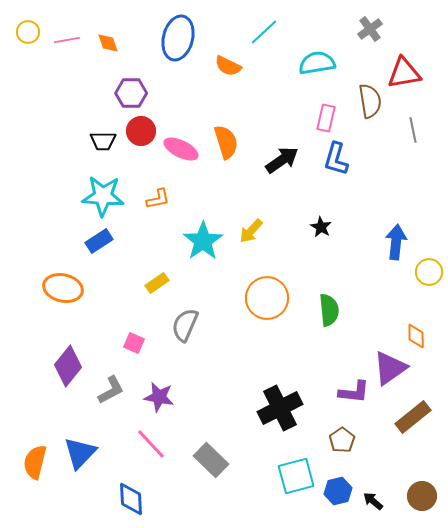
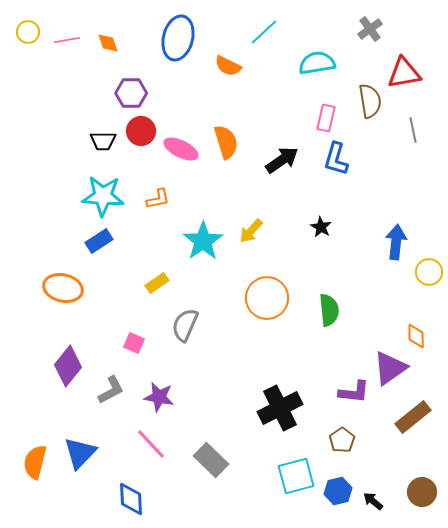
brown circle at (422, 496): moved 4 px up
